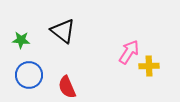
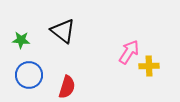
red semicircle: rotated 140 degrees counterclockwise
